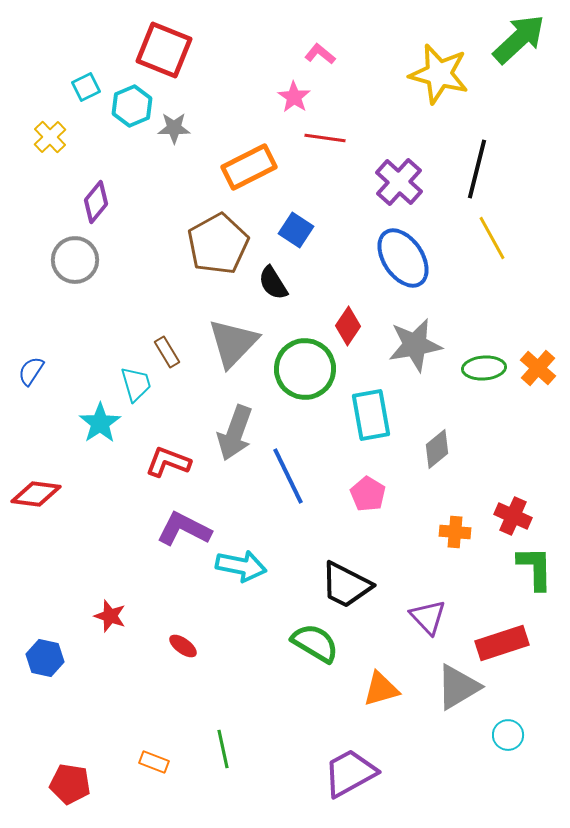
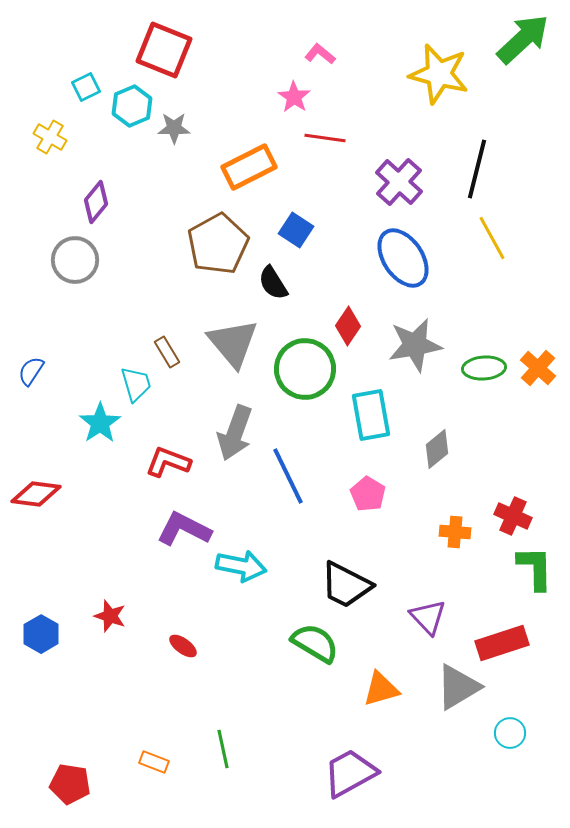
green arrow at (519, 39): moved 4 px right
yellow cross at (50, 137): rotated 16 degrees counterclockwise
gray triangle at (233, 343): rotated 24 degrees counterclockwise
blue hexagon at (45, 658): moved 4 px left, 24 px up; rotated 18 degrees clockwise
cyan circle at (508, 735): moved 2 px right, 2 px up
